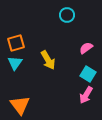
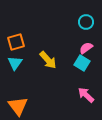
cyan circle: moved 19 px right, 7 px down
orange square: moved 1 px up
yellow arrow: rotated 12 degrees counterclockwise
cyan square: moved 6 px left, 11 px up
pink arrow: rotated 102 degrees clockwise
orange triangle: moved 2 px left, 1 px down
